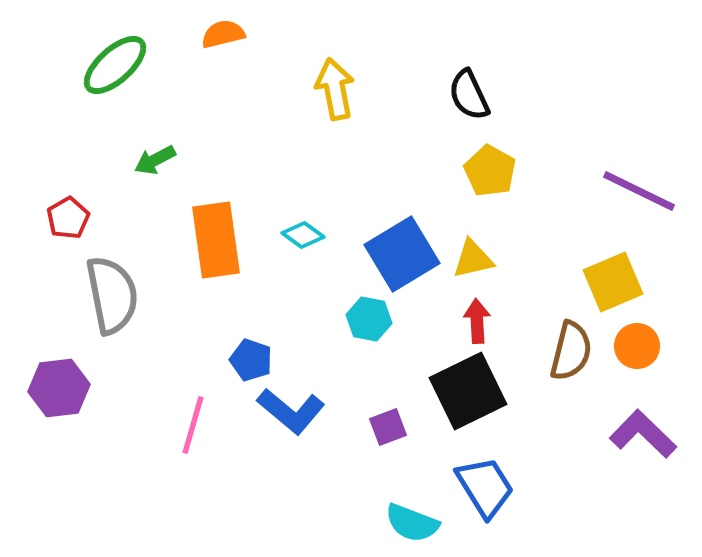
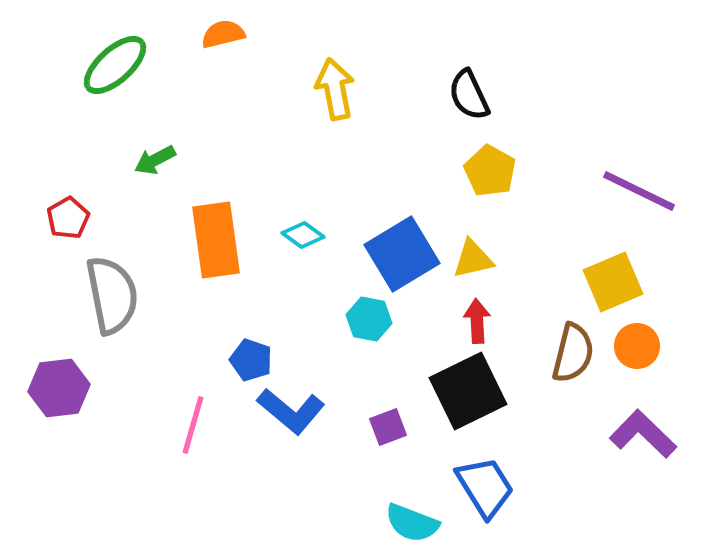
brown semicircle: moved 2 px right, 2 px down
